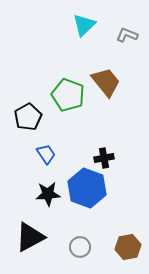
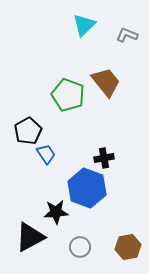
black pentagon: moved 14 px down
black star: moved 8 px right, 18 px down
